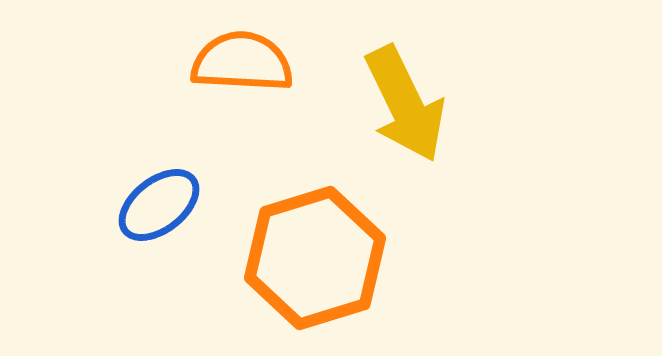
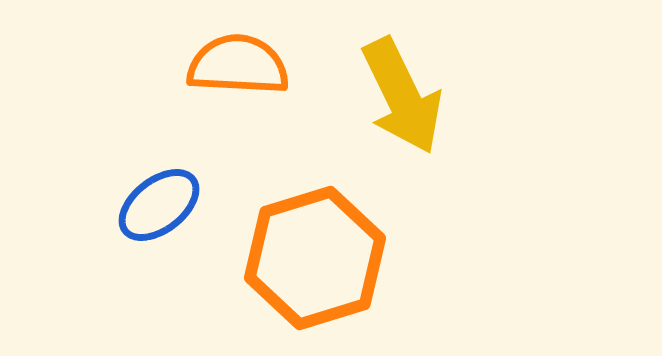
orange semicircle: moved 4 px left, 3 px down
yellow arrow: moved 3 px left, 8 px up
